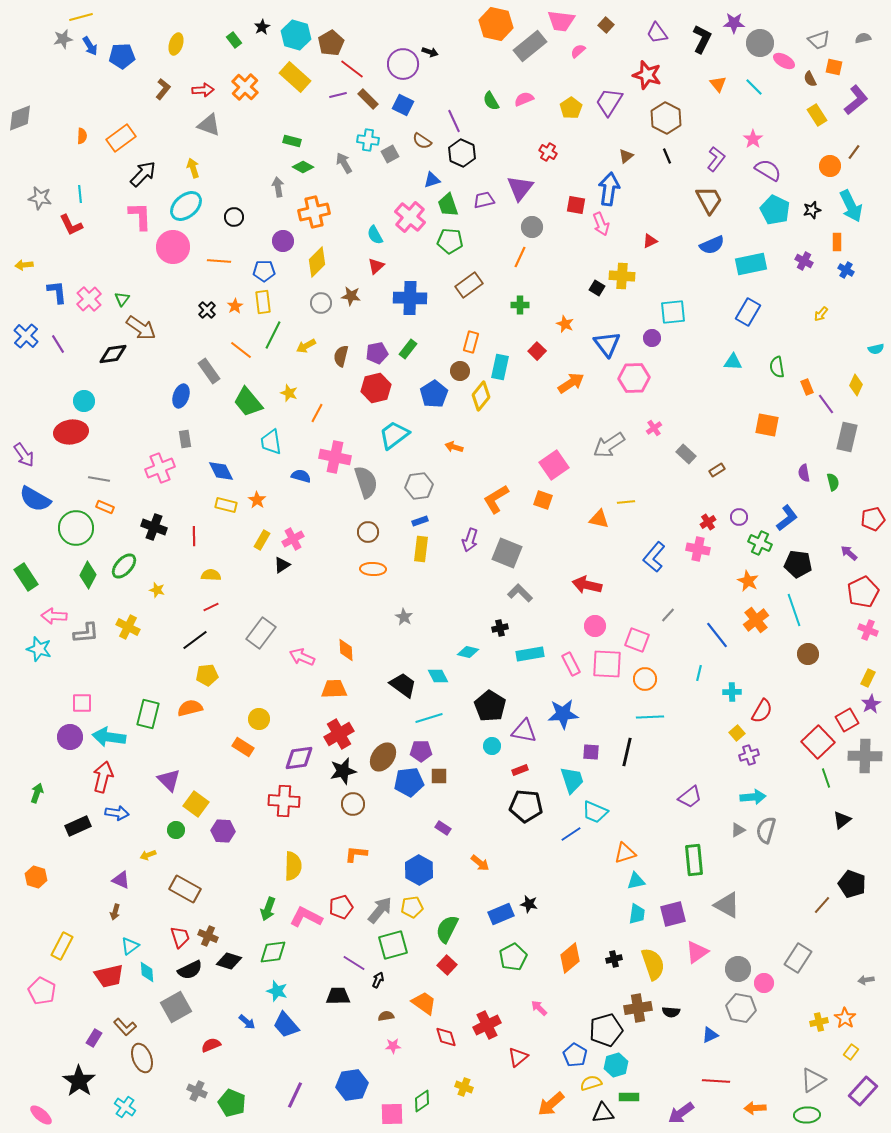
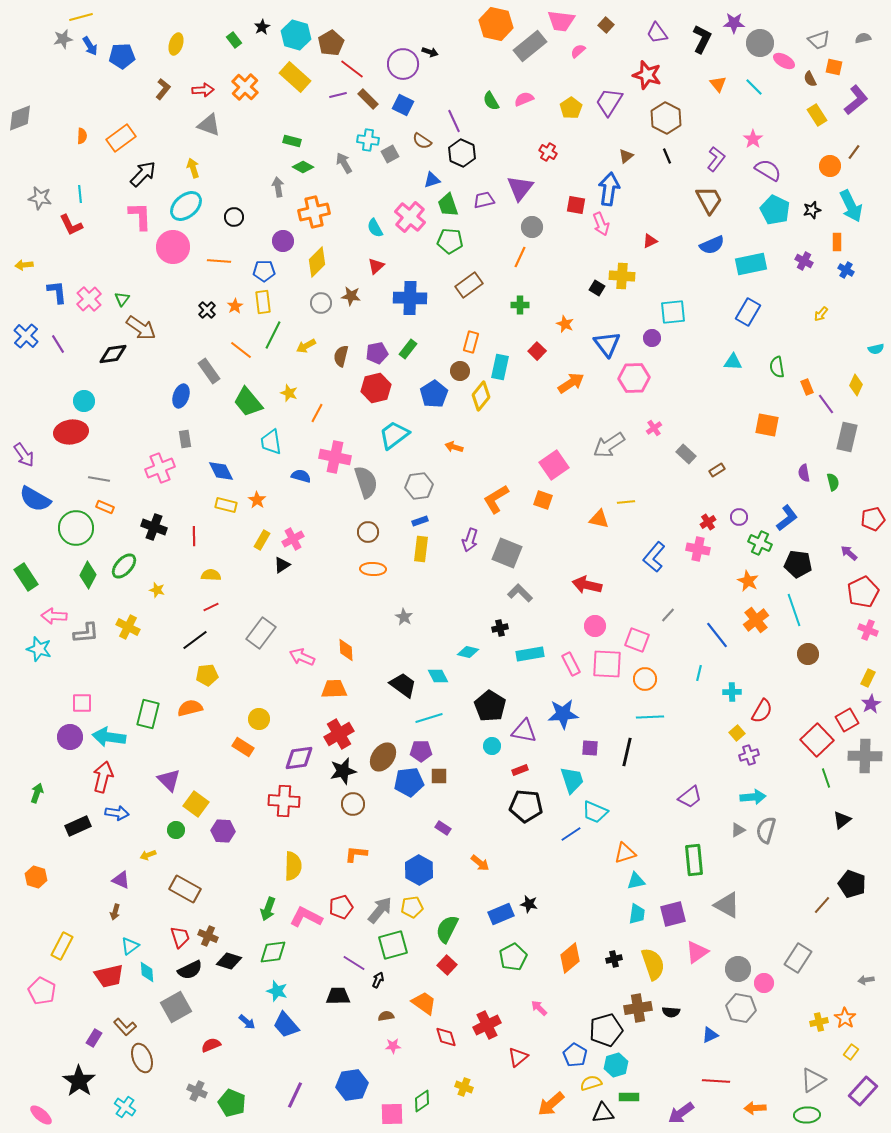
cyan semicircle at (375, 235): moved 7 px up
red square at (818, 742): moved 1 px left, 2 px up
purple square at (591, 752): moved 1 px left, 4 px up
